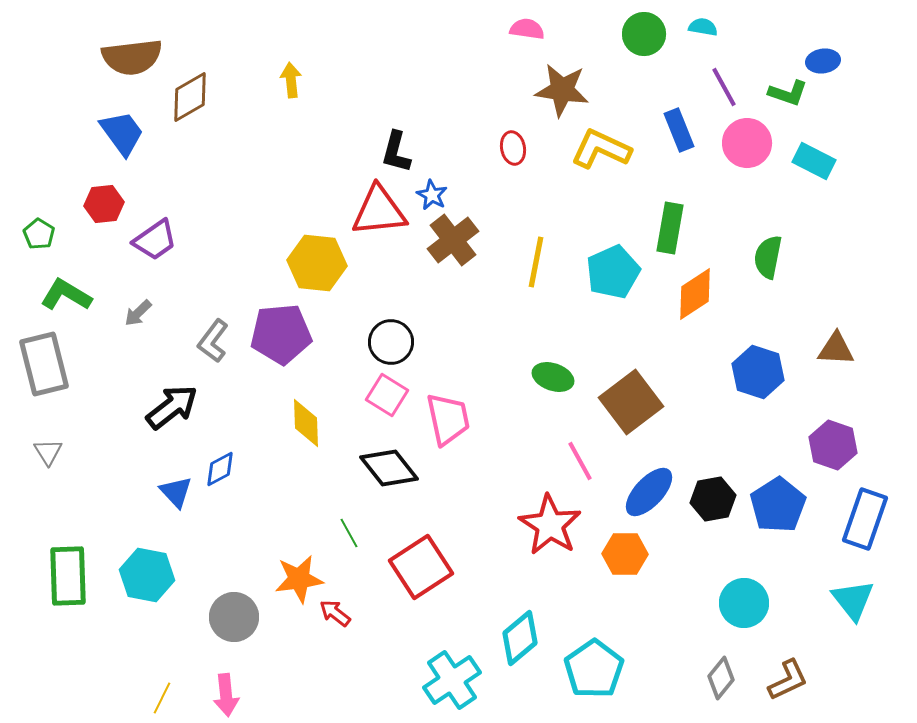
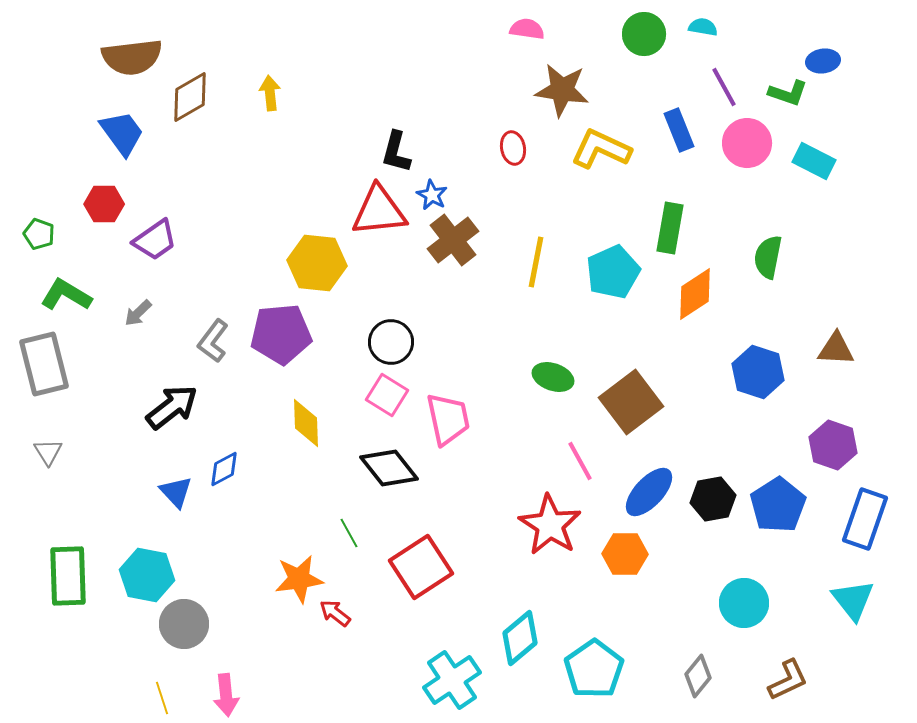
yellow arrow at (291, 80): moved 21 px left, 13 px down
red hexagon at (104, 204): rotated 6 degrees clockwise
green pentagon at (39, 234): rotated 12 degrees counterclockwise
blue diamond at (220, 469): moved 4 px right
gray circle at (234, 617): moved 50 px left, 7 px down
gray diamond at (721, 678): moved 23 px left, 2 px up
yellow line at (162, 698): rotated 44 degrees counterclockwise
